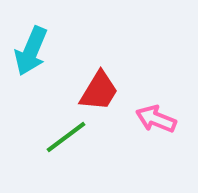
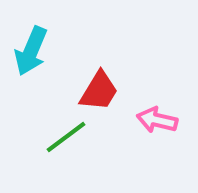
pink arrow: moved 1 px right, 1 px down; rotated 9 degrees counterclockwise
